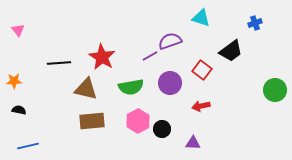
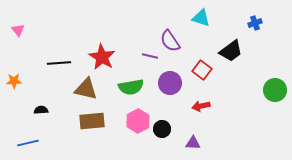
purple semicircle: rotated 105 degrees counterclockwise
purple line: rotated 42 degrees clockwise
black semicircle: moved 22 px right; rotated 16 degrees counterclockwise
blue line: moved 3 px up
